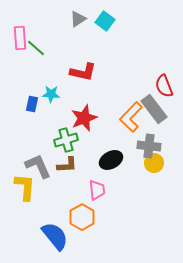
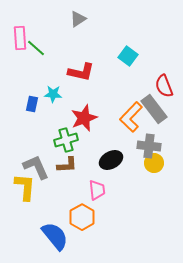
cyan square: moved 23 px right, 35 px down
red L-shape: moved 2 px left
cyan star: moved 2 px right
gray L-shape: moved 2 px left, 1 px down
